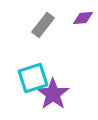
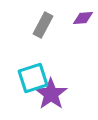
gray rectangle: rotated 10 degrees counterclockwise
purple star: moved 2 px left
